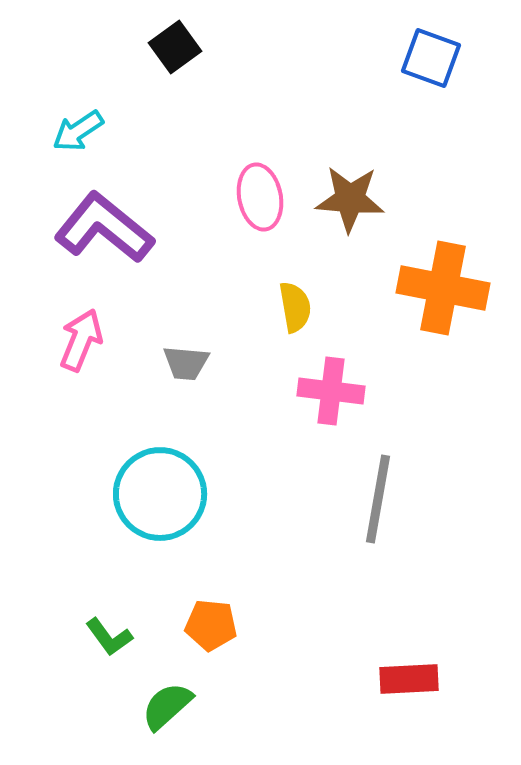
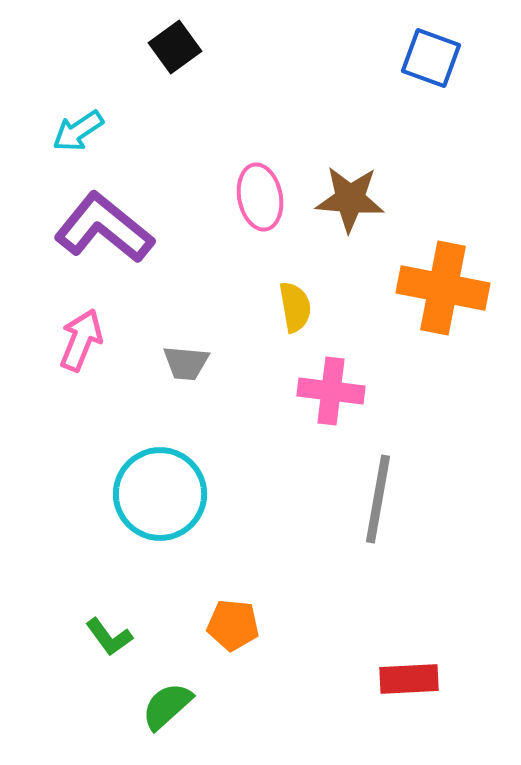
orange pentagon: moved 22 px right
